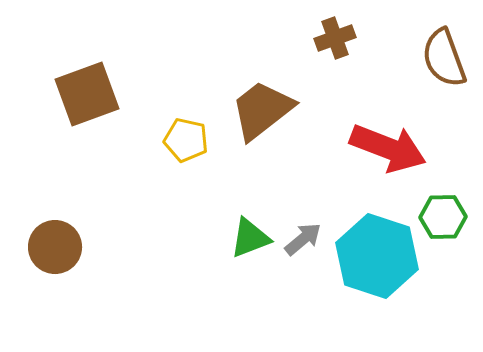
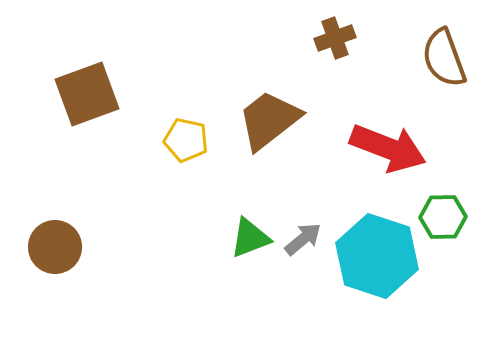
brown trapezoid: moved 7 px right, 10 px down
